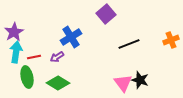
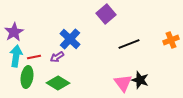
blue cross: moved 1 px left, 2 px down; rotated 15 degrees counterclockwise
cyan arrow: moved 4 px down
green ellipse: rotated 20 degrees clockwise
